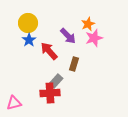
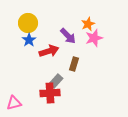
red arrow: rotated 114 degrees clockwise
